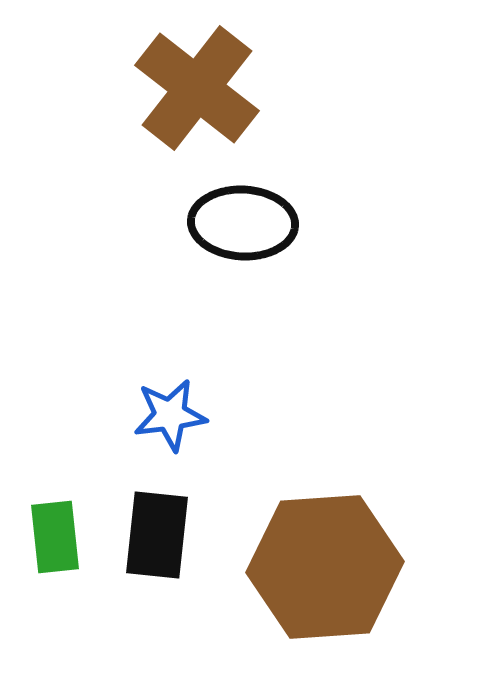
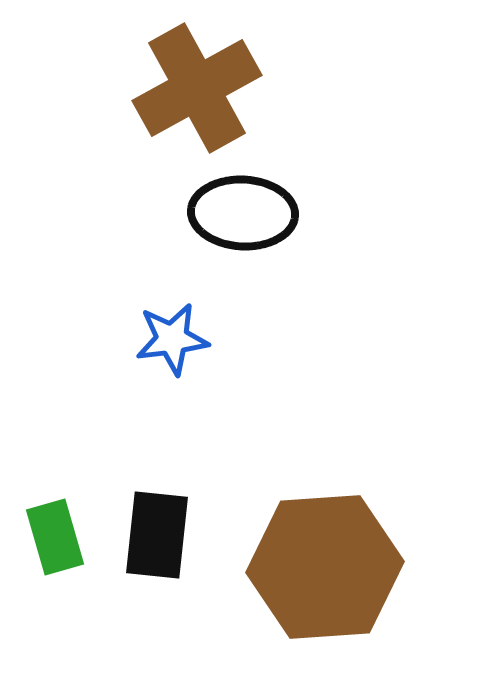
brown cross: rotated 23 degrees clockwise
black ellipse: moved 10 px up
blue star: moved 2 px right, 76 px up
green rectangle: rotated 10 degrees counterclockwise
